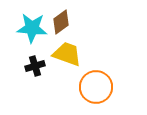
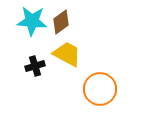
cyan star: moved 7 px up
yellow trapezoid: rotated 8 degrees clockwise
orange circle: moved 4 px right, 2 px down
